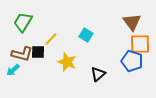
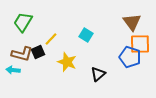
black square: rotated 24 degrees counterclockwise
blue pentagon: moved 2 px left, 4 px up
cyan arrow: rotated 48 degrees clockwise
